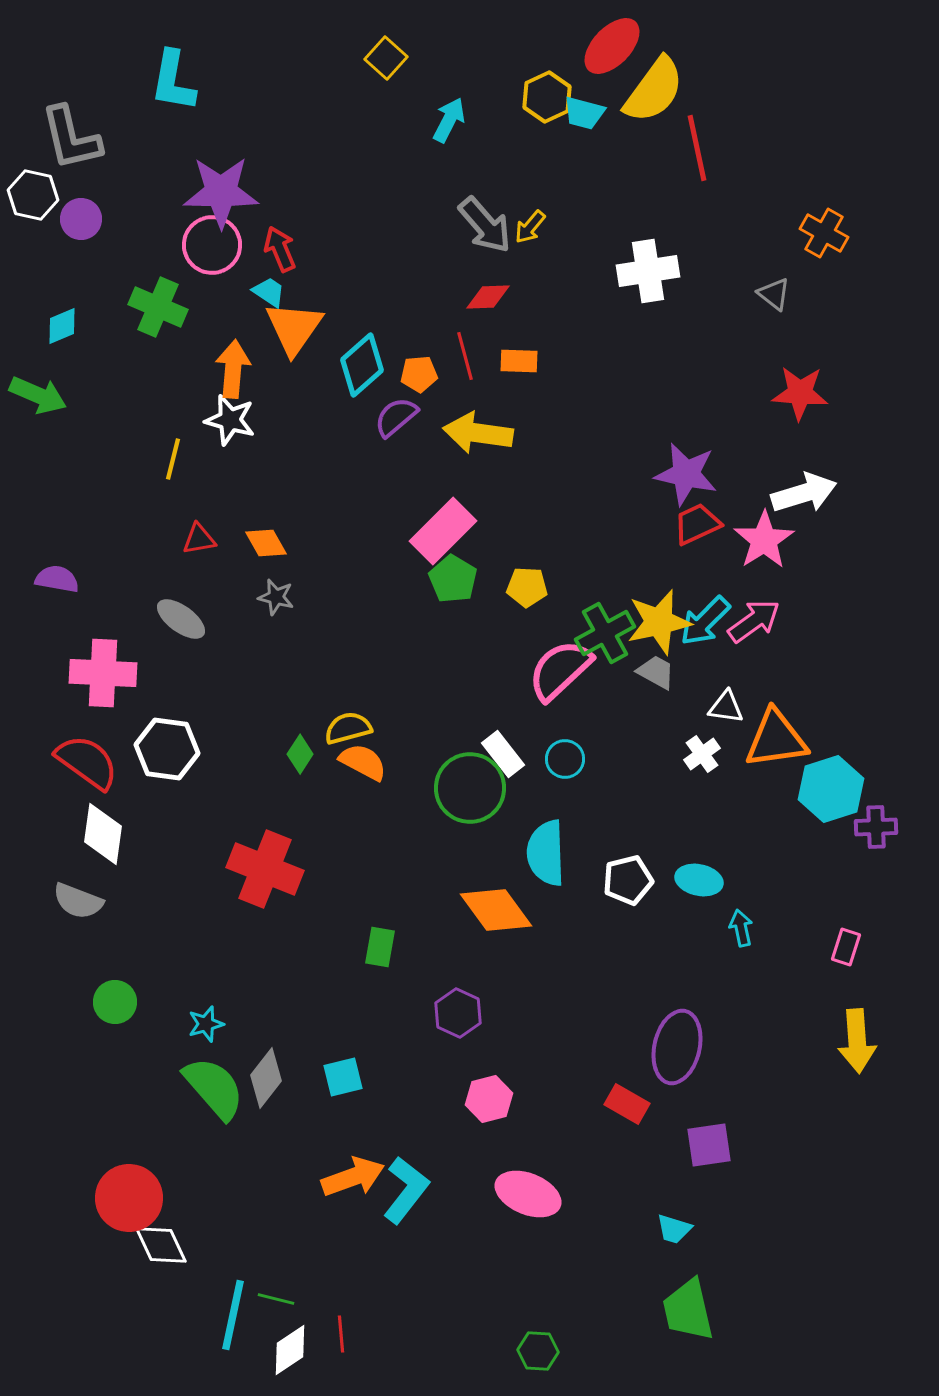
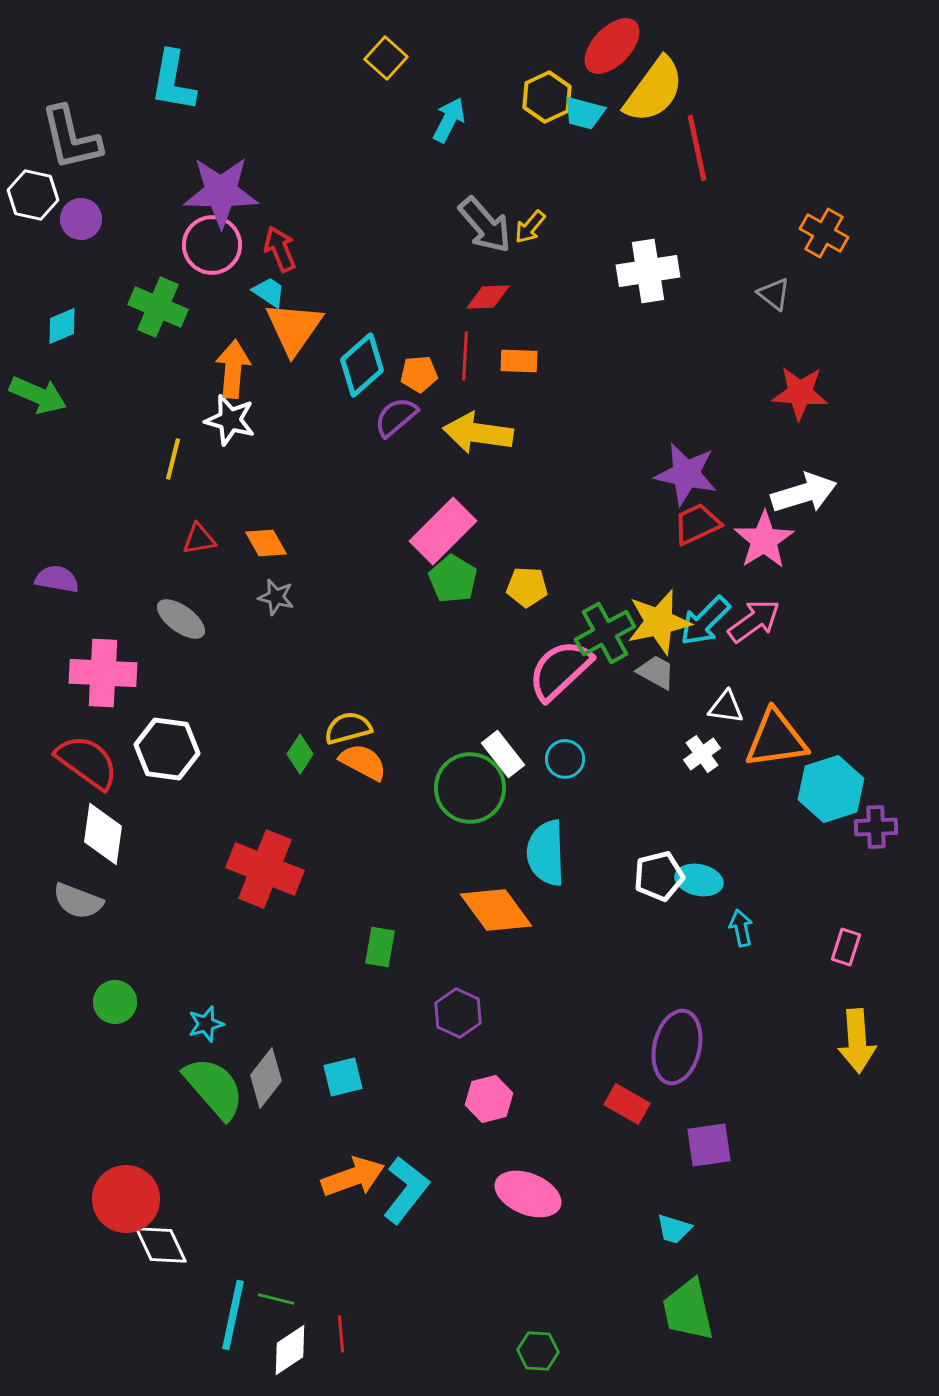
red line at (465, 356): rotated 18 degrees clockwise
white pentagon at (628, 880): moved 31 px right, 4 px up
red circle at (129, 1198): moved 3 px left, 1 px down
